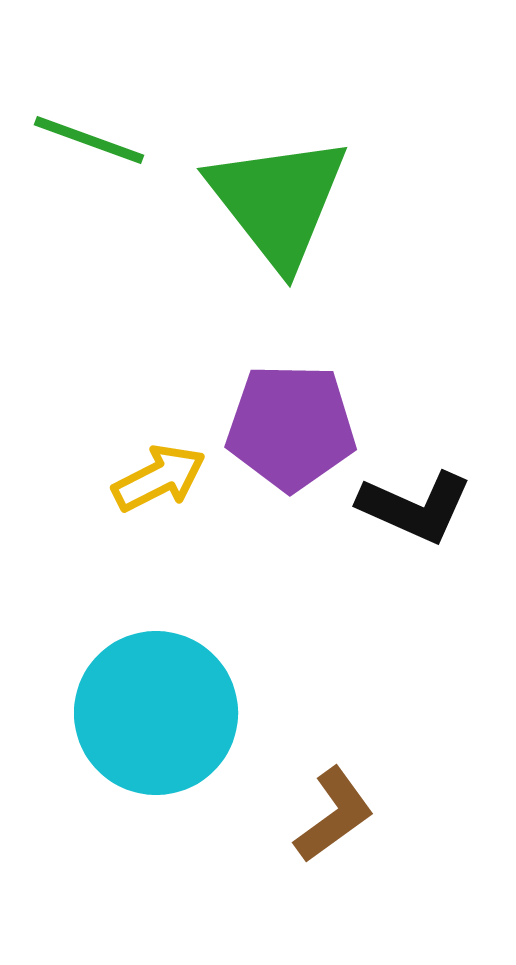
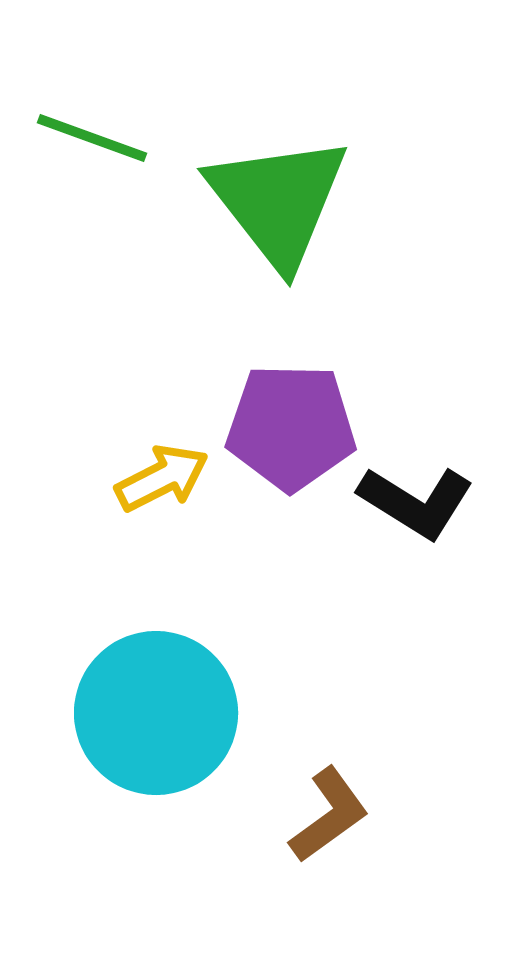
green line: moved 3 px right, 2 px up
yellow arrow: moved 3 px right
black L-shape: moved 1 px right, 5 px up; rotated 8 degrees clockwise
brown L-shape: moved 5 px left
